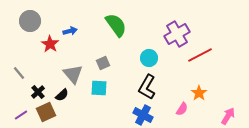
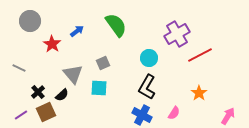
blue arrow: moved 7 px right; rotated 24 degrees counterclockwise
red star: moved 2 px right
gray line: moved 5 px up; rotated 24 degrees counterclockwise
pink semicircle: moved 8 px left, 4 px down
blue cross: moved 1 px left
